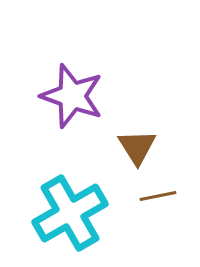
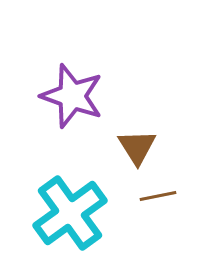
cyan cross: rotated 6 degrees counterclockwise
